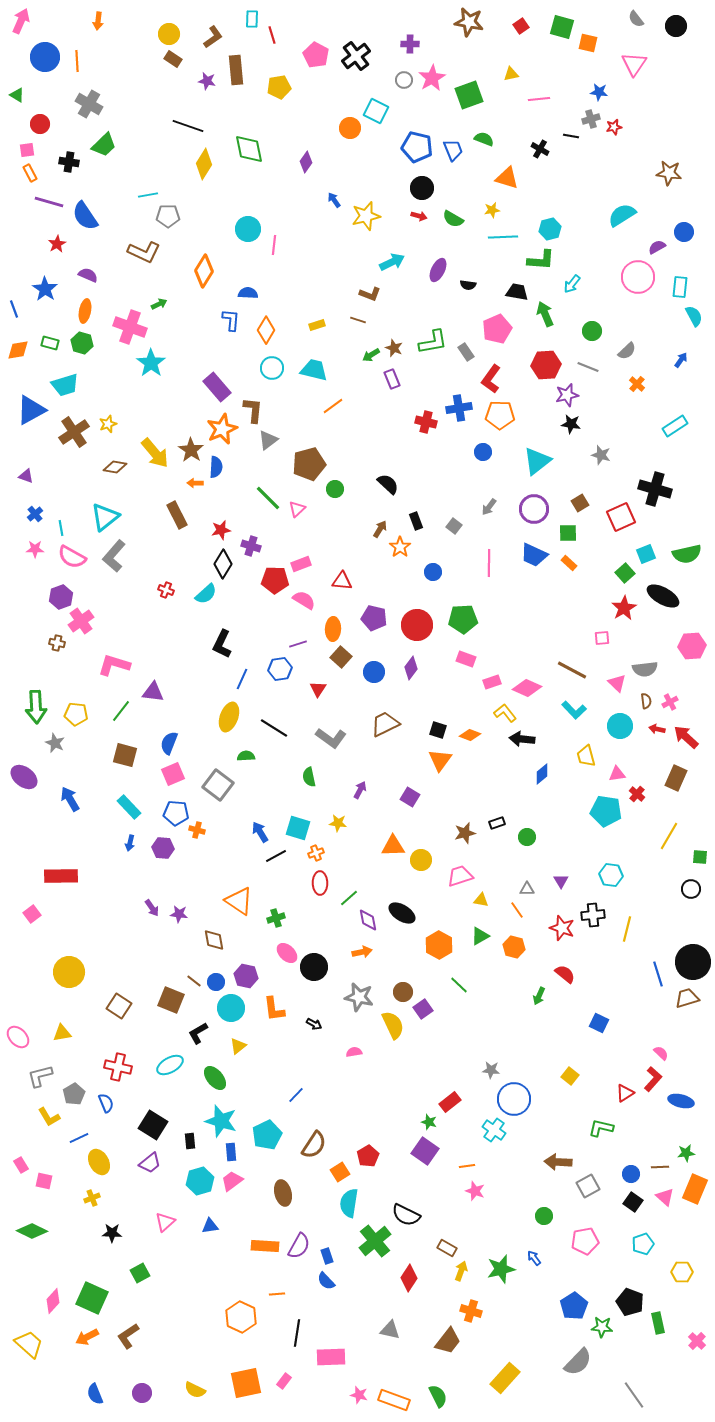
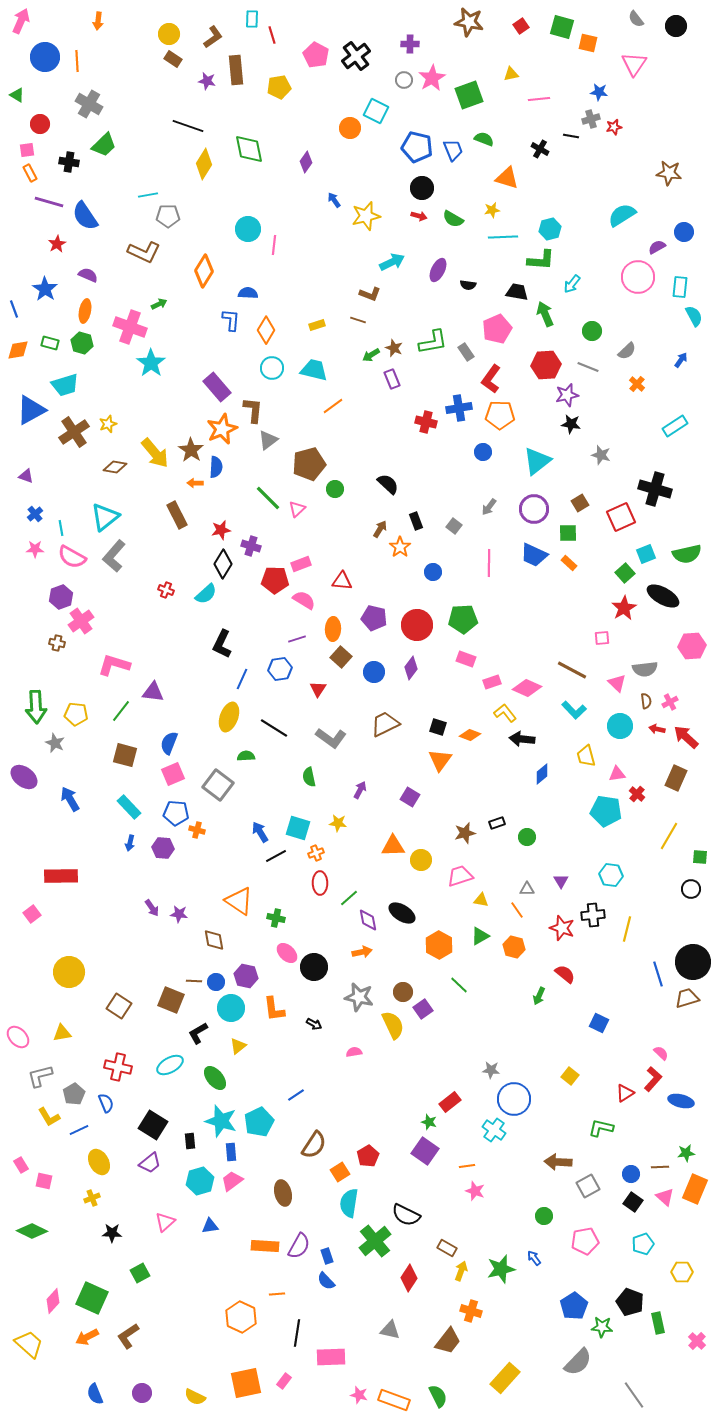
purple line at (298, 644): moved 1 px left, 5 px up
black square at (438, 730): moved 3 px up
green cross at (276, 918): rotated 30 degrees clockwise
brown line at (194, 981): rotated 35 degrees counterclockwise
blue line at (296, 1095): rotated 12 degrees clockwise
cyan pentagon at (267, 1135): moved 8 px left, 13 px up
blue line at (79, 1138): moved 8 px up
yellow semicircle at (195, 1390): moved 7 px down
